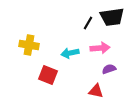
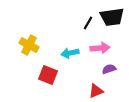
yellow cross: rotated 18 degrees clockwise
red triangle: rotated 35 degrees counterclockwise
